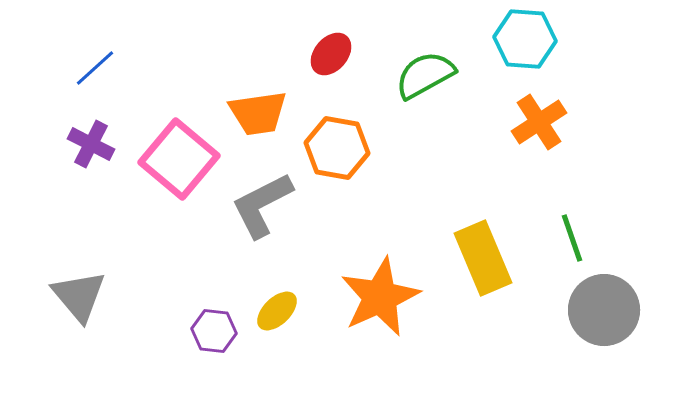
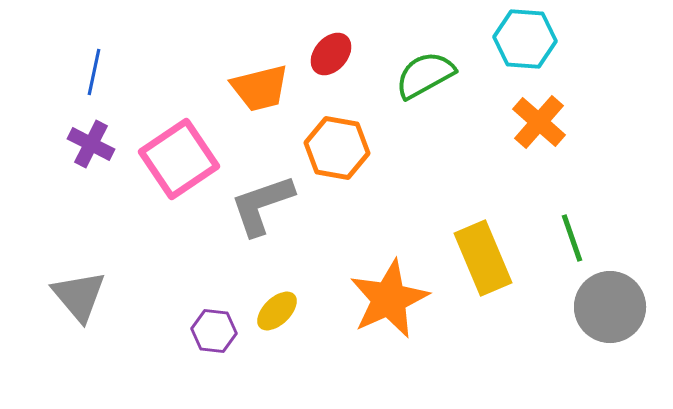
blue line: moved 1 px left, 4 px down; rotated 36 degrees counterclockwise
orange trapezoid: moved 2 px right, 25 px up; rotated 6 degrees counterclockwise
orange cross: rotated 16 degrees counterclockwise
pink square: rotated 16 degrees clockwise
gray L-shape: rotated 8 degrees clockwise
orange star: moved 9 px right, 2 px down
gray circle: moved 6 px right, 3 px up
